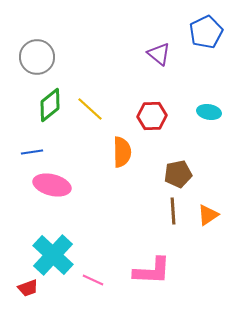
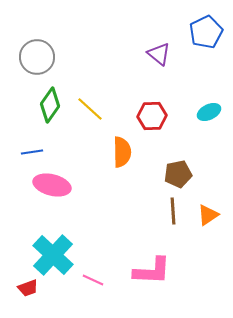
green diamond: rotated 16 degrees counterclockwise
cyan ellipse: rotated 35 degrees counterclockwise
